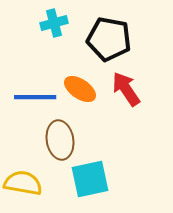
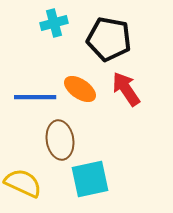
yellow semicircle: rotated 15 degrees clockwise
